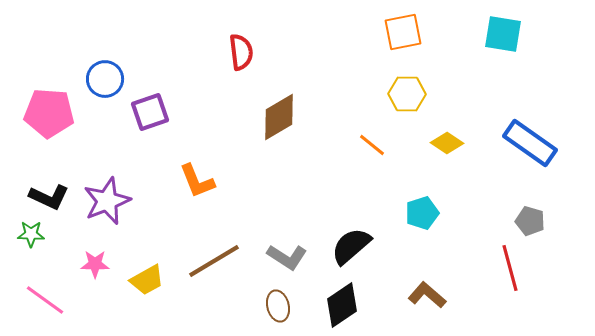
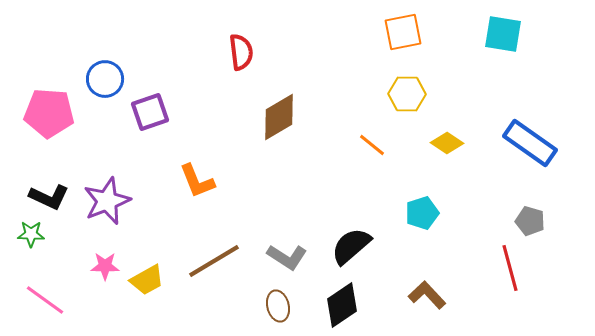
pink star: moved 10 px right, 2 px down
brown L-shape: rotated 6 degrees clockwise
